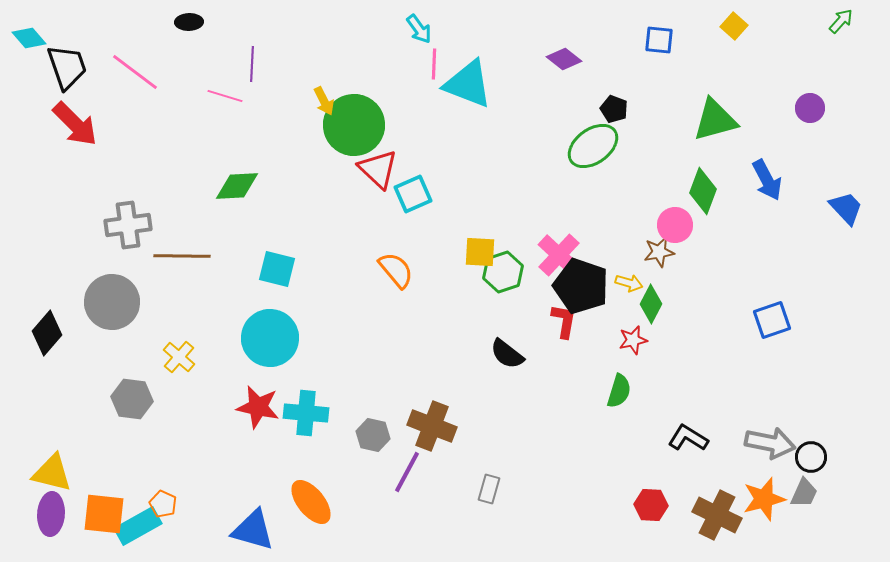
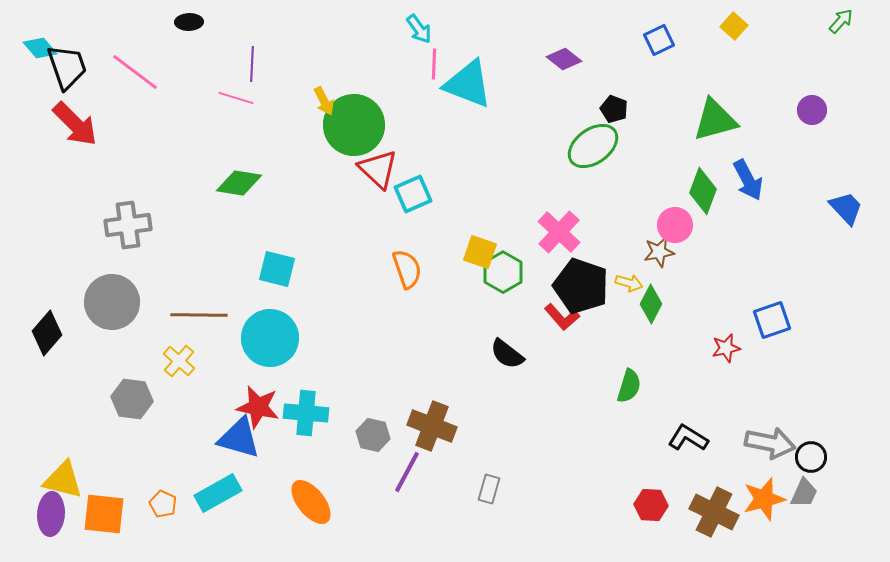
cyan diamond at (29, 38): moved 11 px right, 10 px down
blue square at (659, 40): rotated 32 degrees counterclockwise
pink line at (225, 96): moved 11 px right, 2 px down
purple circle at (810, 108): moved 2 px right, 2 px down
blue arrow at (767, 180): moved 19 px left
green diamond at (237, 186): moved 2 px right, 3 px up; rotated 12 degrees clockwise
yellow square at (480, 252): rotated 16 degrees clockwise
pink cross at (559, 255): moved 23 px up
brown line at (182, 256): moved 17 px right, 59 px down
orange semicircle at (396, 270): moved 11 px right, 1 px up; rotated 21 degrees clockwise
green hexagon at (503, 272): rotated 12 degrees counterclockwise
red L-shape at (564, 321): moved 2 px left, 4 px up; rotated 129 degrees clockwise
red star at (633, 340): moved 93 px right, 8 px down
yellow cross at (179, 357): moved 4 px down
green semicircle at (619, 391): moved 10 px right, 5 px up
yellow triangle at (52, 473): moved 11 px right, 7 px down
brown cross at (717, 515): moved 3 px left, 3 px up
cyan rectangle at (138, 526): moved 80 px right, 33 px up
blue triangle at (253, 530): moved 14 px left, 92 px up
